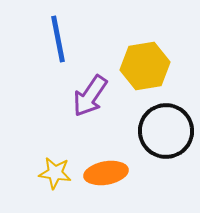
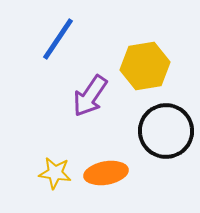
blue line: rotated 45 degrees clockwise
